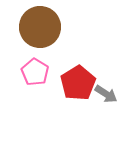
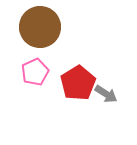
pink pentagon: rotated 16 degrees clockwise
